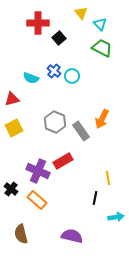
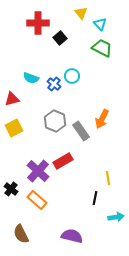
black square: moved 1 px right
blue cross: moved 13 px down
gray hexagon: moved 1 px up
purple cross: rotated 20 degrees clockwise
brown semicircle: rotated 12 degrees counterclockwise
